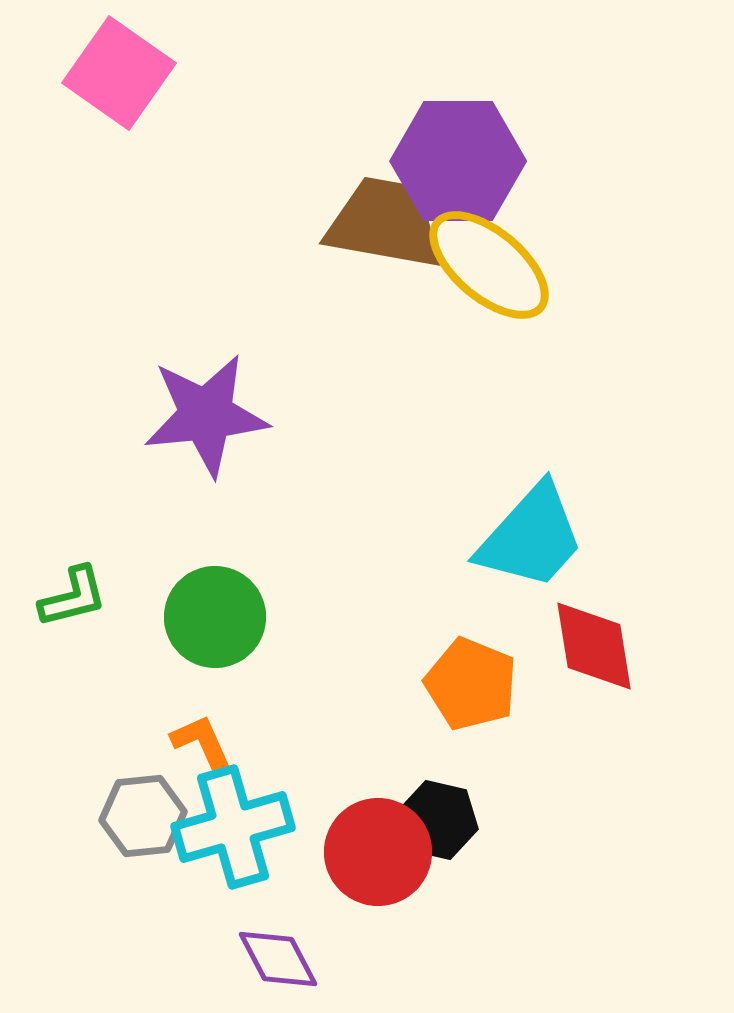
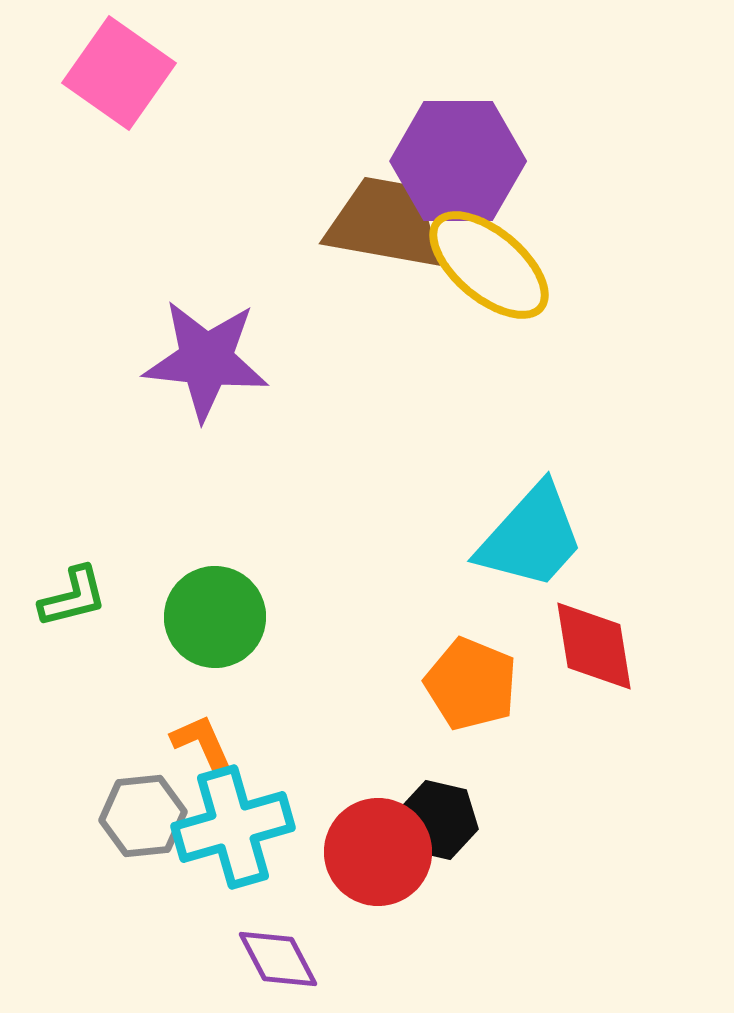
purple star: moved 55 px up; rotated 12 degrees clockwise
